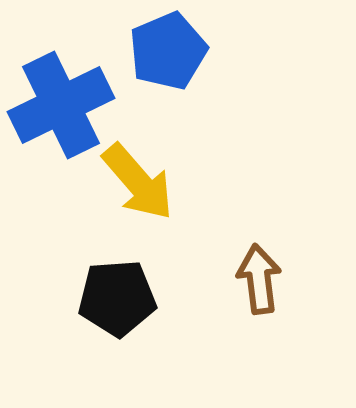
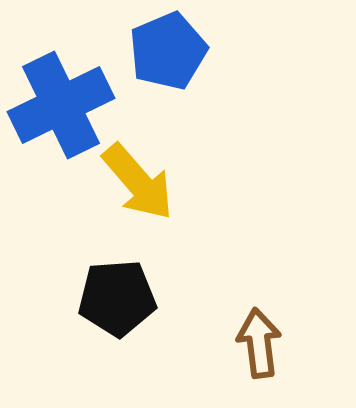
brown arrow: moved 64 px down
